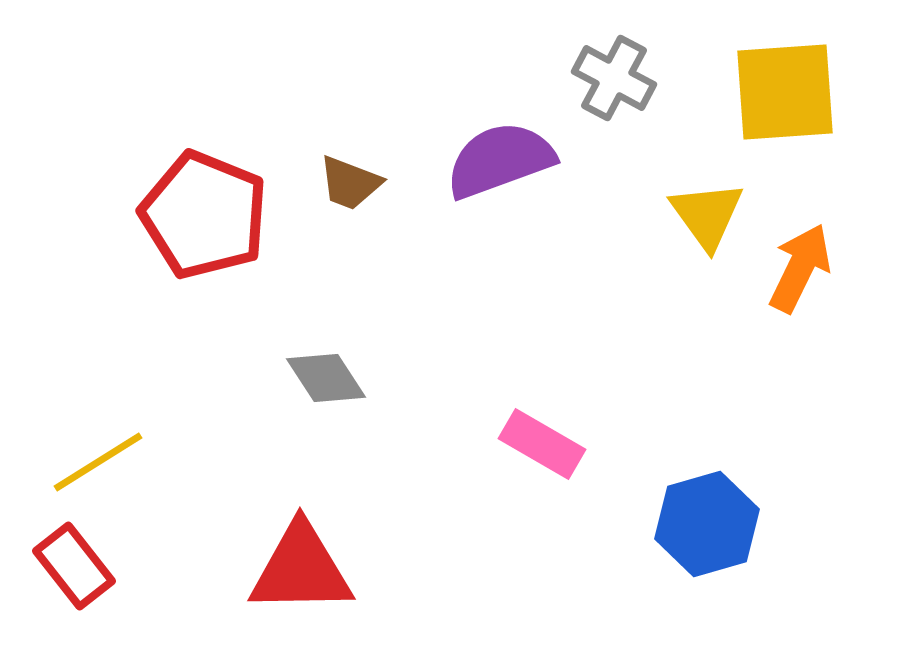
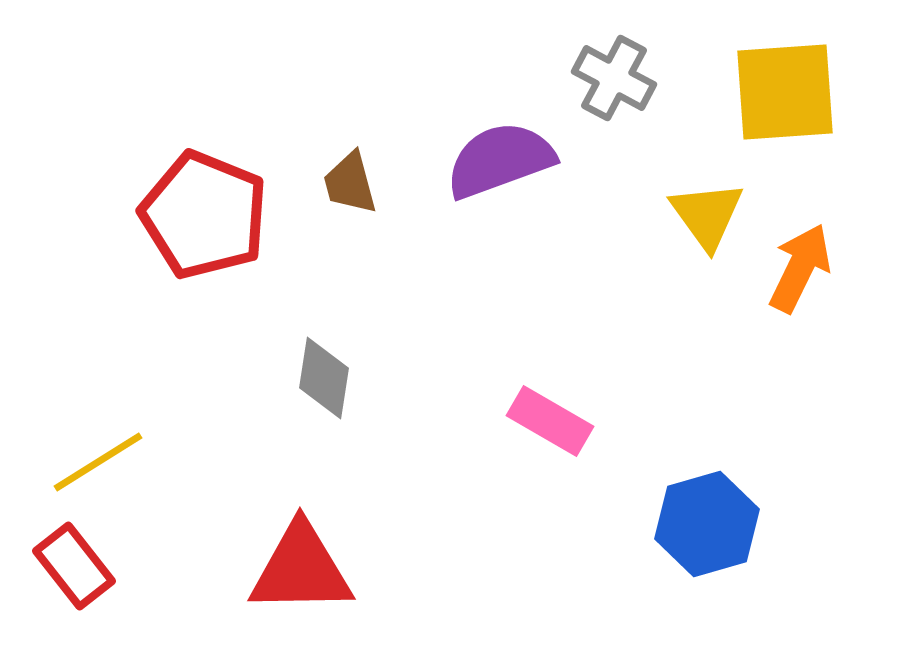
brown trapezoid: rotated 54 degrees clockwise
gray diamond: moved 2 px left; rotated 42 degrees clockwise
pink rectangle: moved 8 px right, 23 px up
